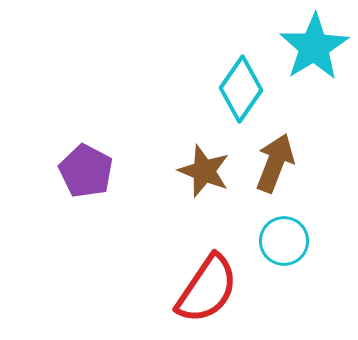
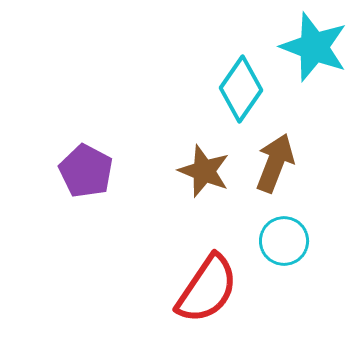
cyan star: rotated 20 degrees counterclockwise
